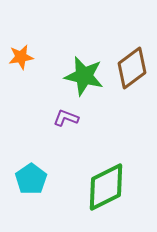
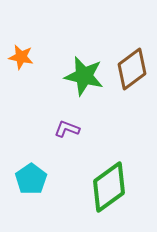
orange star: rotated 20 degrees clockwise
brown diamond: moved 1 px down
purple L-shape: moved 1 px right, 11 px down
green diamond: moved 3 px right; rotated 9 degrees counterclockwise
